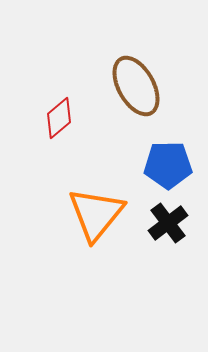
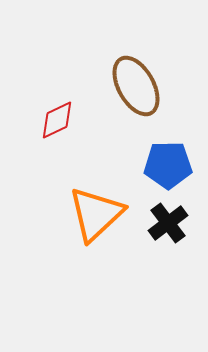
red diamond: moved 2 px left, 2 px down; rotated 15 degrees clockwise
orange triangle: rotated 8 degrees clockwise
